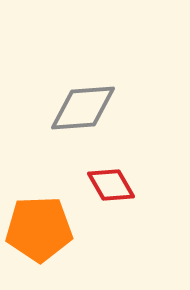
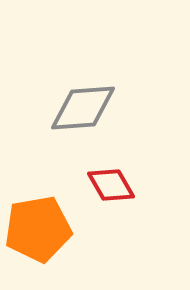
orange pentagon: moved 1 px left; rotated 8 degrees counterclockwise
